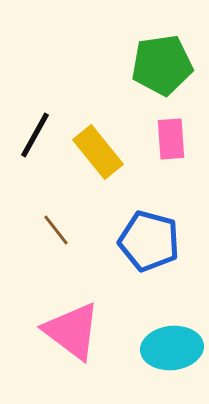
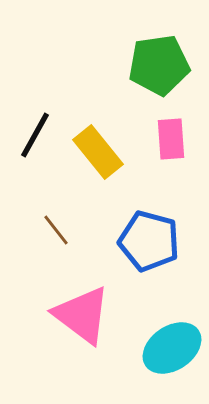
green pentagon: moved 3 px left
pink triangle: moved 10 px right, 16 px up
cyan ellipse: rotated 28 degrees counterclockwise
